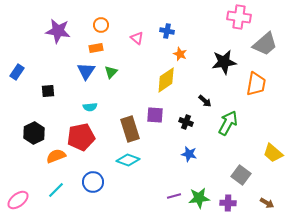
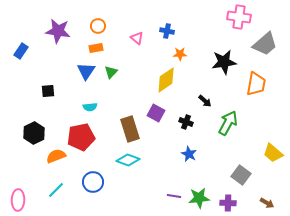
orange circle: moved 3 px left, 1 px down
orange star: rotated 24 degrees counterclockwise
blue rectangle: moved 4 px right, 21 px up
purple square: moved 1 px right, 2 px up; rotated 24 degrees clockwise
blue star: rotated 14 degrees clockwise
purple line: rotated 24 degrees clockwise
pink ellipse: rotated 50 degrees counterclockwise
